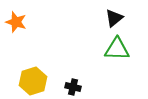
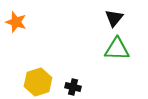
black triangle: rotated 12 degrees counterclockwise
yellow hexagon: moved 5 px right, 1 px down
